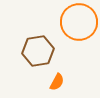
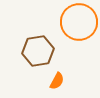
orange semicircle: moved 1 px up
